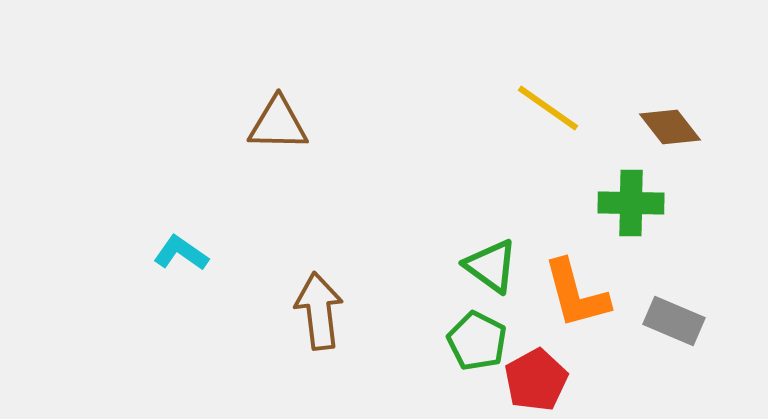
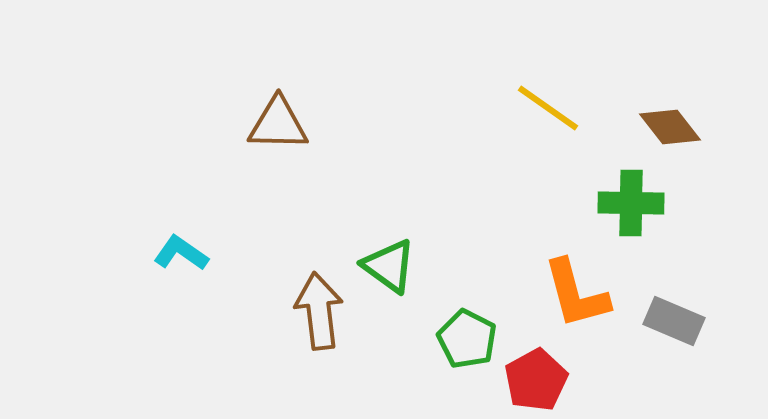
green triangle: moved 102 px left
green pentagon: moved 10 px left, 2 px up
